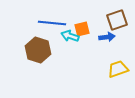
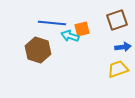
blue arrow: moved 16 px right, 10 px down
